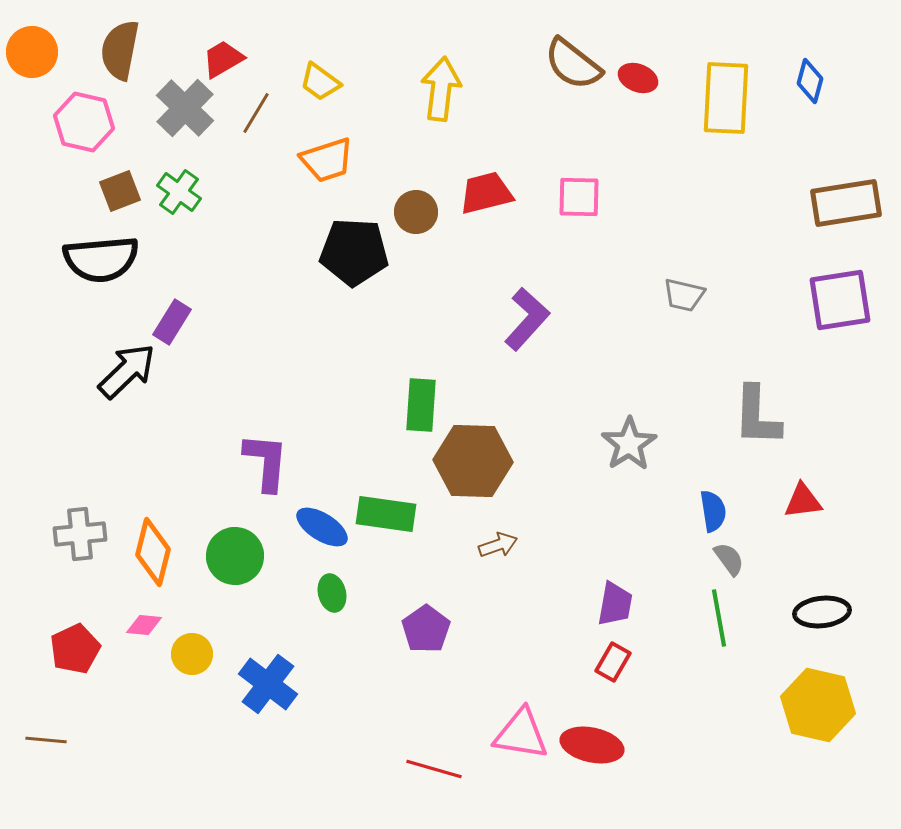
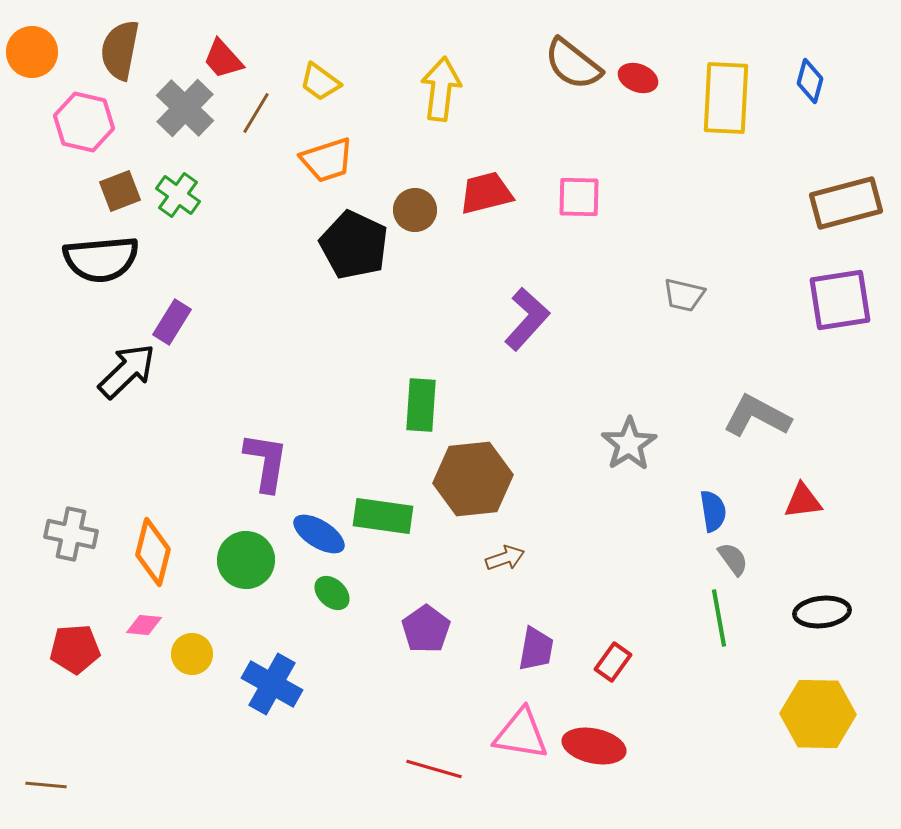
red trapezoid at (223, 59): rotated 102 degrees counterclockwise
green cross at (179, 192): moved 1 px left, 3 px down
brown rectangle at (846, 203): rotated 6 degrees counterclockwise
brown circle at (416, 212): moved 1 px left, 2 px up
black pentagon at (354, 252): moved 7 px up; rotated 22 degrees clockwise
gray L-shape at (757, 416): rotated 116 degrees clockwise
brown hexagon at (473, 461): moved 18 px down; rotated 8 degrees counterclockwise
purple L-shape at (266, 462): rotated 4 degrees clockwise
green rectangle at (386, 514): moved 3 px left, 2 px down
blue ellipse at (322, 527): moved 3 px left, 7 px down
gray cross at (80, 534): moved 9 px left; rotated 18 degrees clockwise
brown arrow at (498, 545): moved 7 px right, 13 px down
green circle at (235, 556): moved 11 px right, 4 px down
gray semicircle at (729, 559): moved 4 px right
green ellipse at (332, 593): rotated 33 degrees counterclockwise
purple trapezoid at (615, 604): moved 79 px left, 45 px down
red pentagon at (75, 649): rotated 21 degrees clockwise
red rectangle at (613, 662): rotated 6 degrees clockwise
blue cross at (268, 684): moved 4 px right; rotated 8 degrees counterclockwise
yellow hexagon at (818, 705): moved 9 px down; rotated 12 degrees counterclockwise
brown line at (46, 740): moved 45 px down
red ellipse at (592, 745): moved 2 px right, 1 px down
